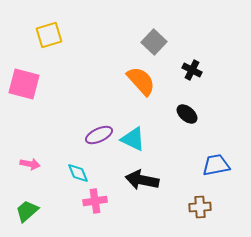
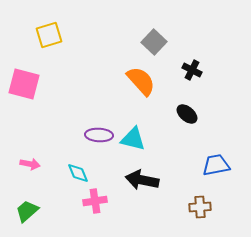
purple ellipse: rotated 28 degrees clockwise
cyan triangle: rotated 12 degrees counterclockwise
